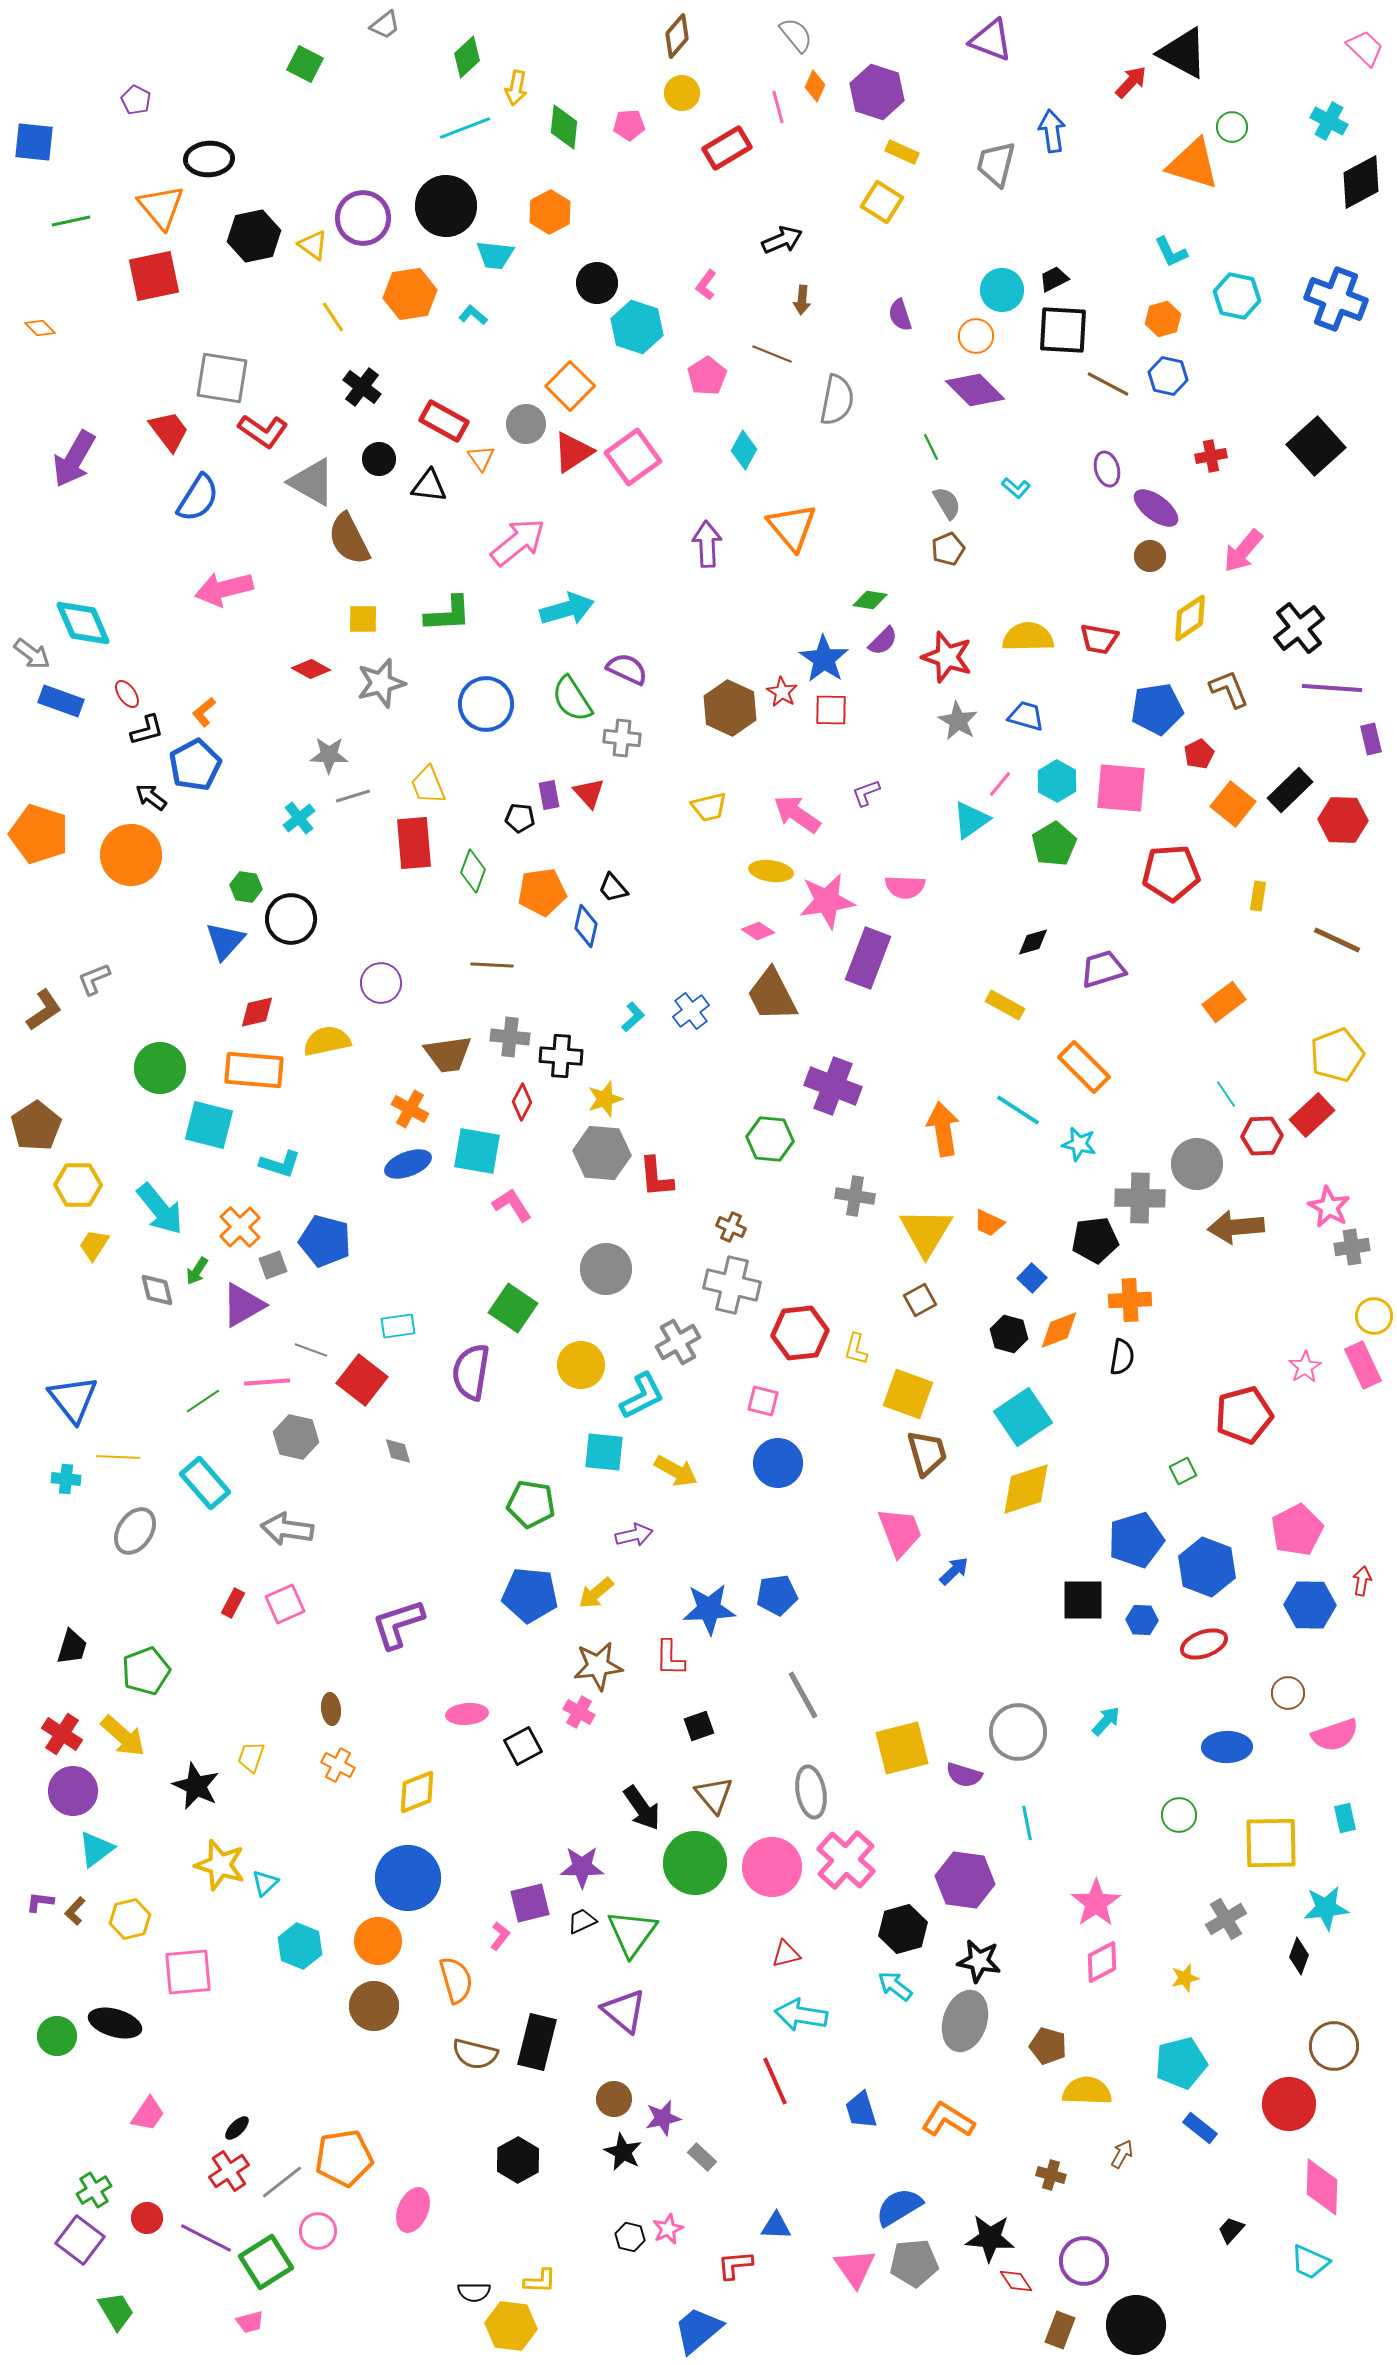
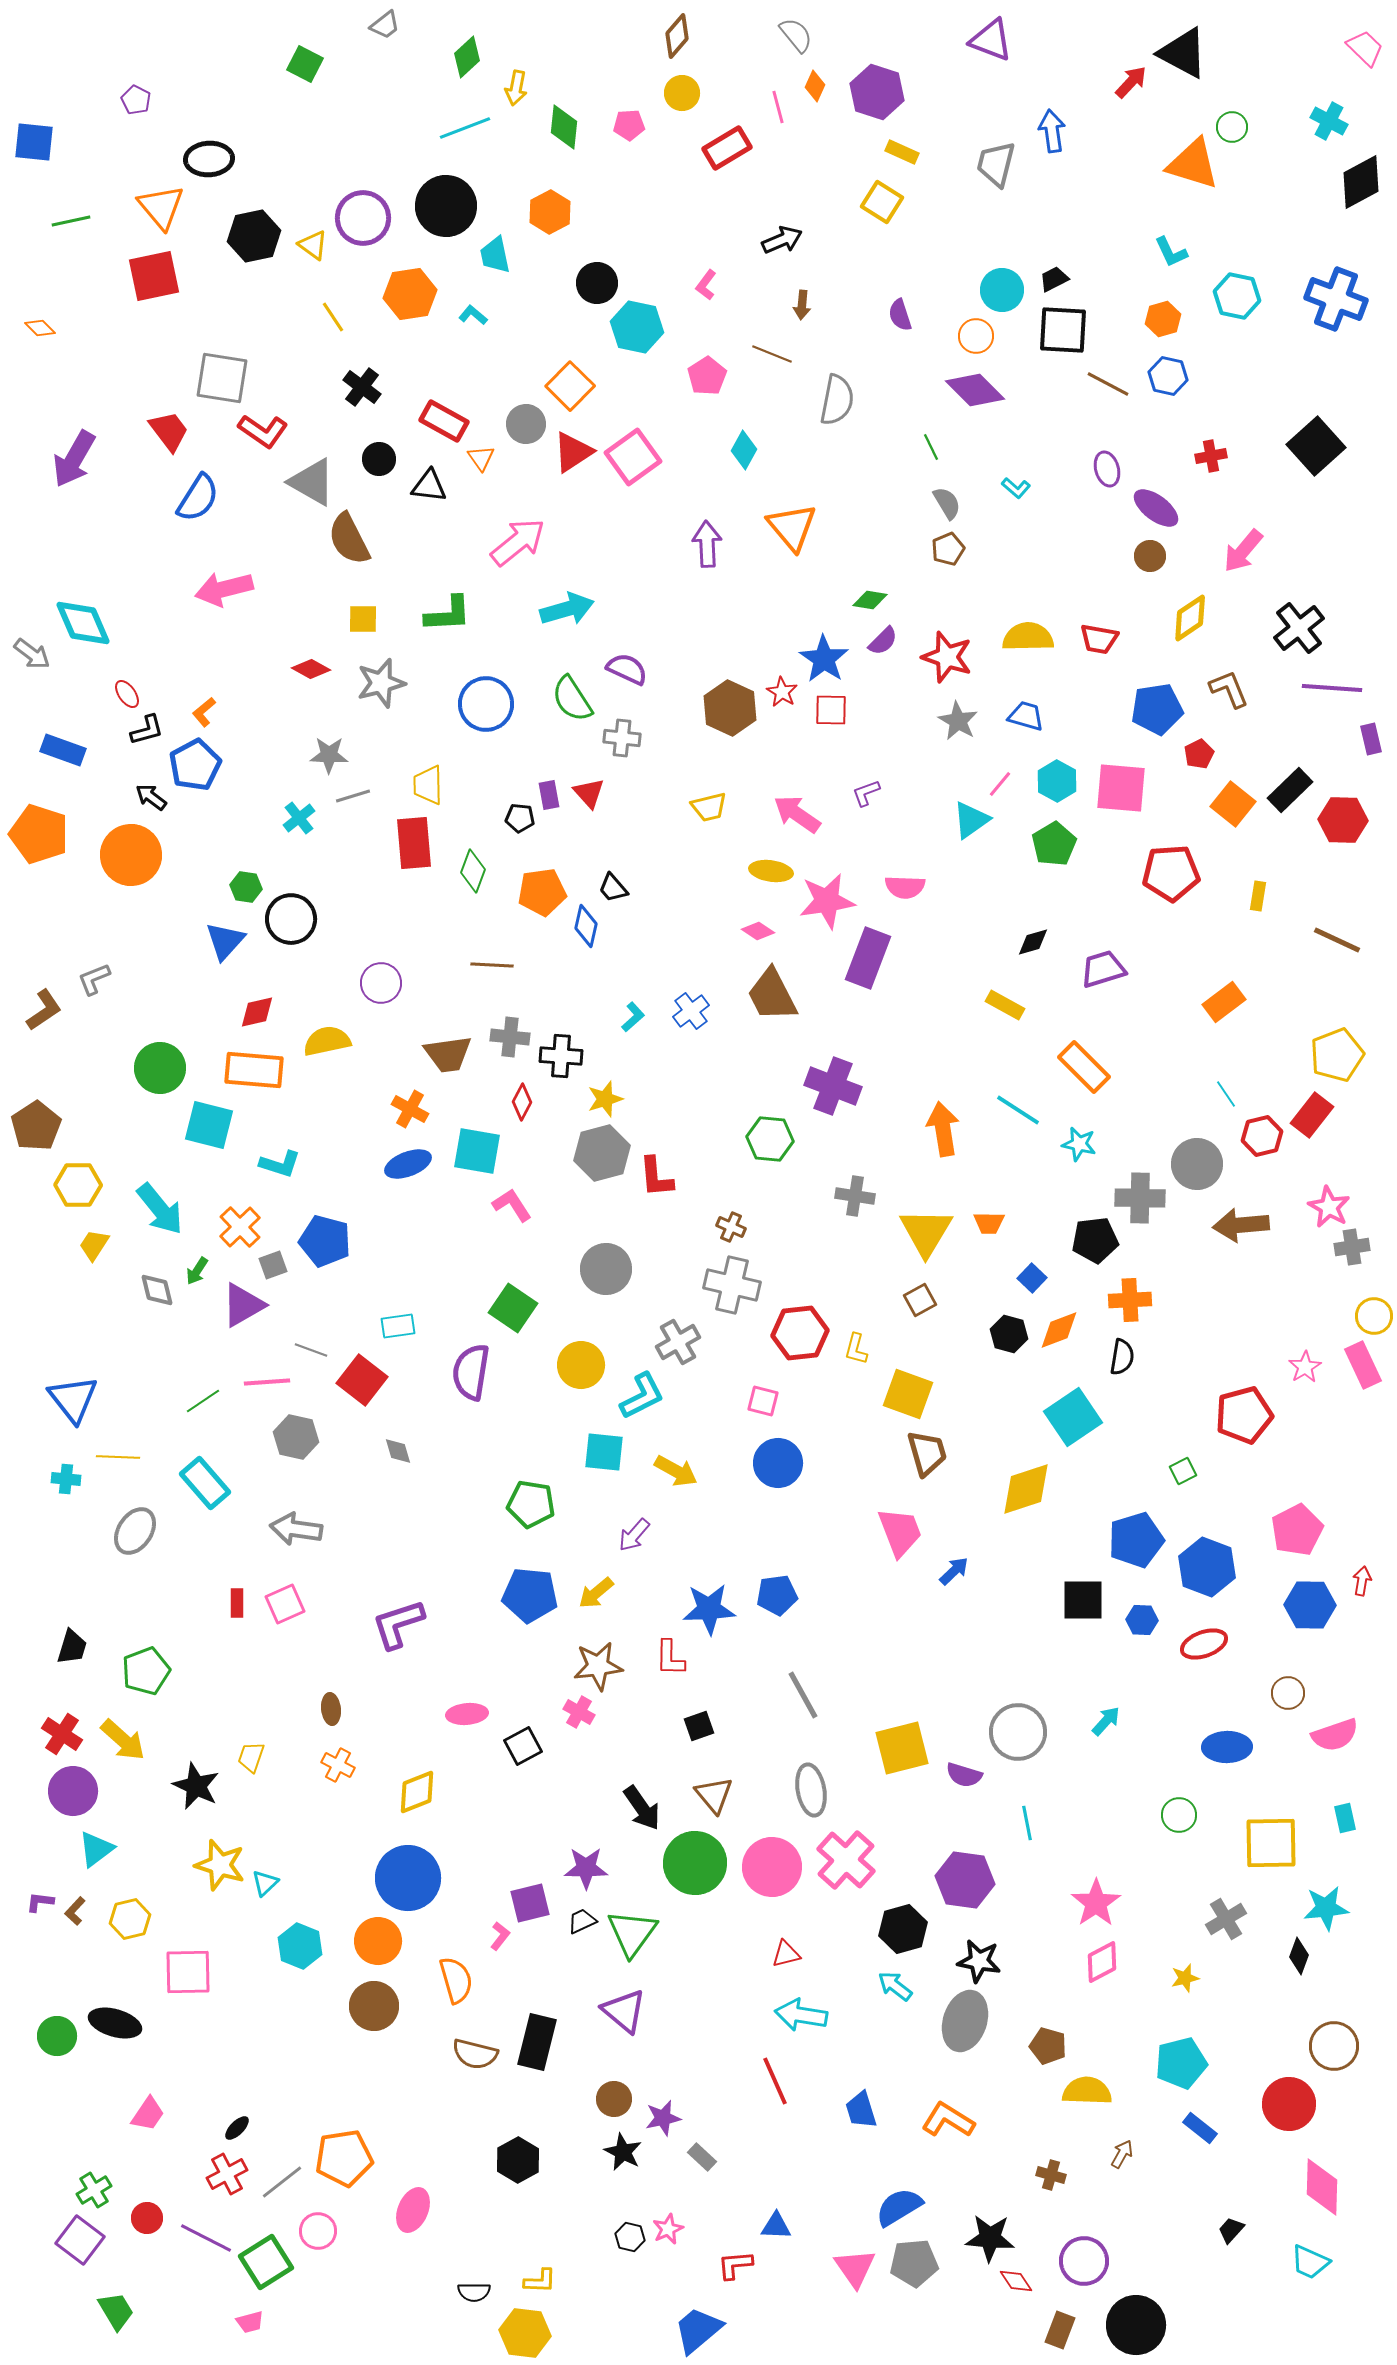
cyan trapezoid at (495, 255): rotated 72 degrees clockwise
brown arrow at (802, 300): moved 5 px down
cyan hexagon at (637, 327): rotated 6 degrees counterclockwise
blue rectangle at (61, 701): moved 2 px right, 49 px down
yellow trapezoid at (428, 785): rotated 21 degrees clockwise
red rectangle at (1312, 1115): rotated 9 degrees counterclockwise
red hexagon at (1262, 1136): rotated 12 degrees counterclockwise
gray hexagon at (602, 1153): rotated 20 degrees counterclockwise
orange trapezoid at (989, 1223): rotated 24 degrees counterclockwise
brown arrow at (1236, 1227): moved 5 px right, 2 px up
cyan square at (1023, 1417): moved 50 px right
gray arrow at (287, 1529): moved 9 px right
purple arrow at (634, 1535): rotated 144 degrees clockwise
red rectangle at (233, 1603): moved 4 px right; rotated 28 degrees counterclockwise
yellow arrow at (123, 1736): moved 4 px down
gray ellipse at (811, 1792): moved 2 px up
purple star at (582, 1867): moved 4 px right, 1 px down
pink square at (188, 1972): rotated 4 degrees clockwise
red cross at (229, 2171): moved 2 px left, 3 px down; rotated 6 degrees clockwise
yellow hexagon at (511, 2326): moved 14 px right, 7 px down
